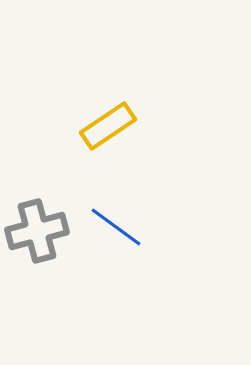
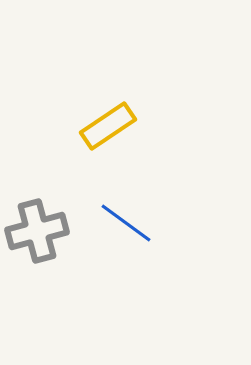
blue line: moved 10 px right, 4 px up
